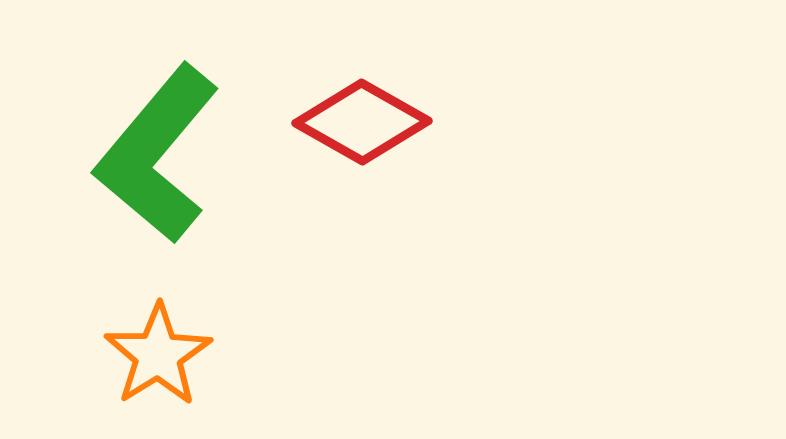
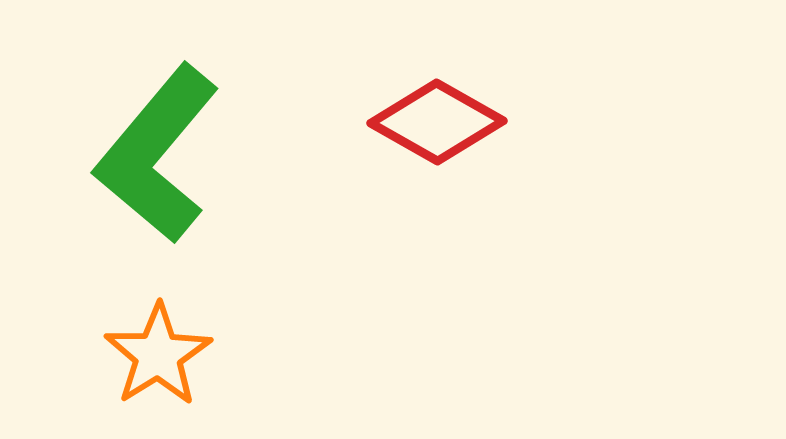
red diamond: moved 75 px right
